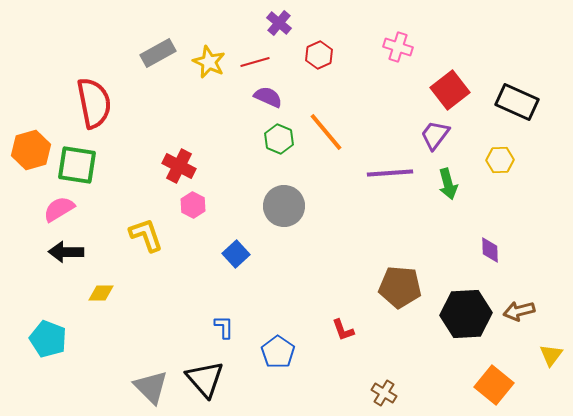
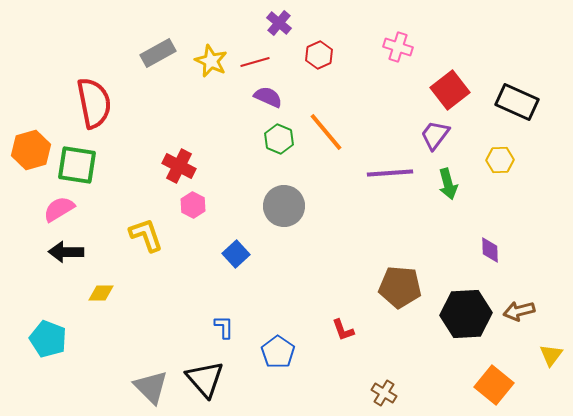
yellow star: moved 2 px right, 1 px up
